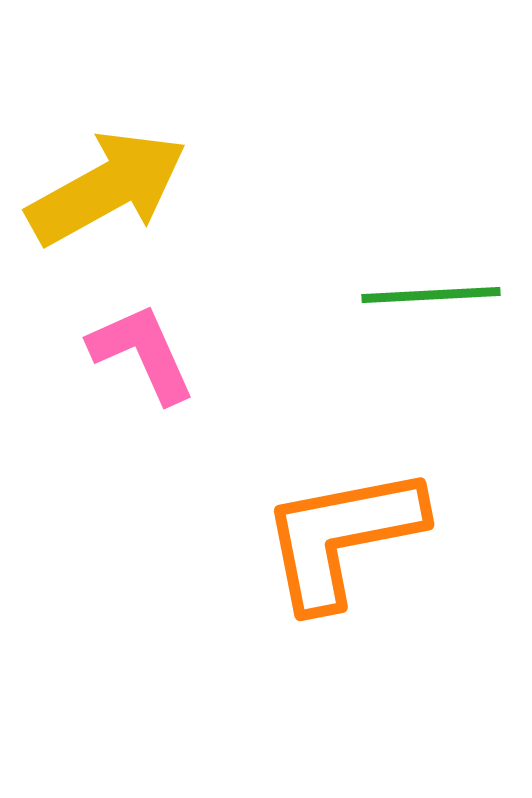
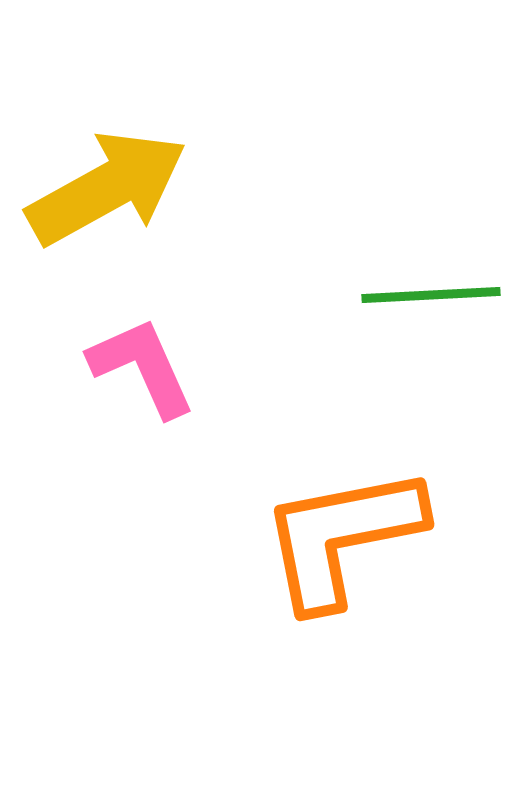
pink L-shape: moved 14 px down
